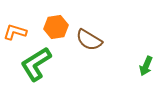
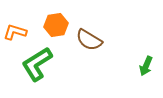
orange hexagon: moved 2 px up
green L-shape: moved 1 px right
